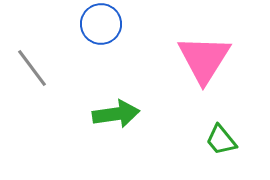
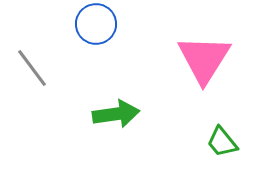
blue circle: moved 5 px left
green trapezoid: moved 1 px right, 2 px down
